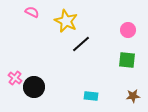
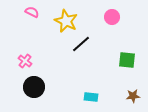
pink circle: moved 16 px left, 13 px up
pink cross: moved 10 px right, 17 px up
cyan rectangle: moved 1 px down
